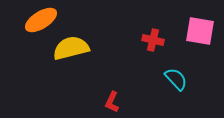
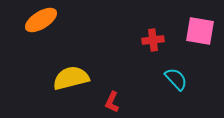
red cross: rotated 20 degrees counterclockwise
yellow semicircle: moved 30 px down
